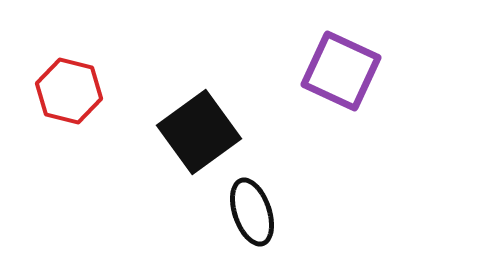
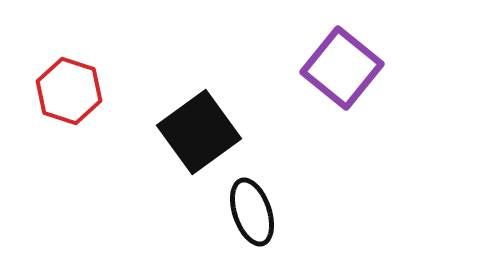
purple square: moved 1 px right, 3 px up; rotated 14 degrees clockwise
red hexagon: rotated 4 degrees clockwise
